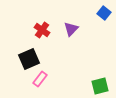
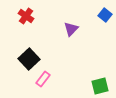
blue square: moved 1 px right, 2 px down
red cross: moved 16 px left, 14 px up
black square: rotated 20 degrees counterclockwise
pink rectangle: moved 3 px right
